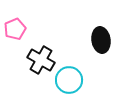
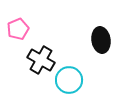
pink pentagon: moved 3 px right
